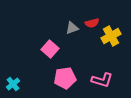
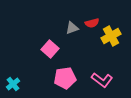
pink L-shape: rotated 20 degrees clockwise
